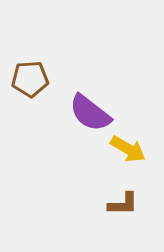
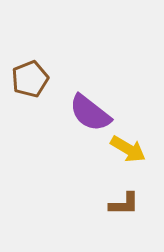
brown pentagon: rotated 18 degrees counterclockwise
brown L-shape: moved 1 px right
